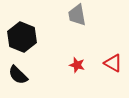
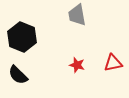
red triangle: rotated 42 degrees counterclockwise
